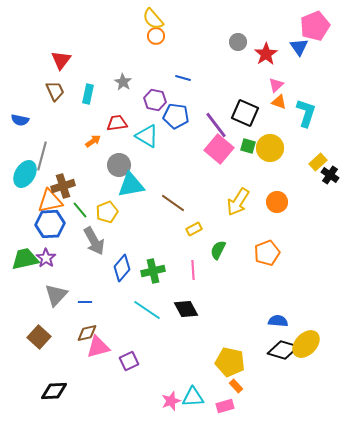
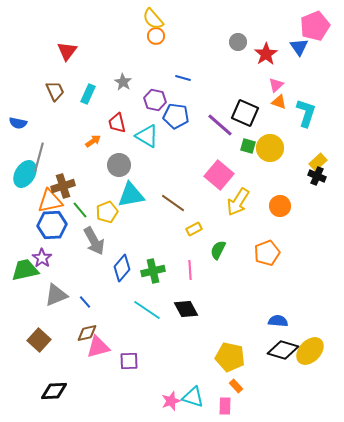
red triangle at (61, 60): moved 6 px right, 9 px up
cyan rectangle at (88, 94): rotated 12 degrees clockwise
blue semicircle at (20, 120): moved 2 px left, 3 px down
red trapezoid at (117, 123): rotated 95 degrees counterclockwise
purple line at (216, 125): moved 4 px right; rotated 12 degrees counterclockwise
pink square at (219, 149): moved 26 px down
gray line at (42, 156): moved 3 px left, 1 px down
black cross at (330, 175): moved 13 px left, 1 px down; rotated 12 degrees counterclockwise
cyan triangle at (131, 185): moved 10 px down
orange circle at (277, 202): moved 3 px right, 4 px down
blue hexagon at (50, 224): moved 2 px right, 1 px down
purple star at (46, 258): moved 4 px left
green trapezoid at (25, 259): moved 11 px down
pink line at (193, 270): moved 3 px left
gray triangle at (56, 295): rotated 25 degrees clockwise
blue line at (85, 302): rotated 48 degrees clockwise
brown square at (39, 337): moved 3 px down
yellow ellipse at (306, 344): moved 4 px right, 7 px down
purple square at (129, 361): rotated 24 degrees clockwise
yellow pentagon at (230, 362): moved 5 px up
cyan triangle at (193, 397): rotated 20 degrees clockwise
pink rectangle at (225, 406): rotated 72 degrees counterclockwise
